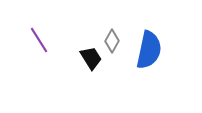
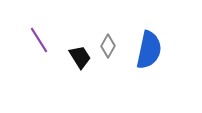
gray diamond: moved 4 px left, 5 px down
black trapezoid: moved 11 px left, 1 px up
